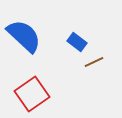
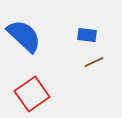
blue rectangle: moved 10 px right, 7 px up; rotated 30 degrees counterclockwise
